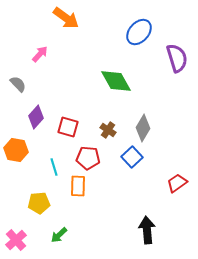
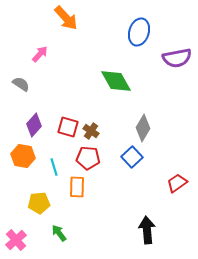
orange arrow: rotated 12 degrees clockwise
blue ellipse: rotated 24 degrees counterclockwise
purple semicircle: rotated 96 degrees clockwise
gray semicircle: moved 3 px right; rotated 12 degrees counterclockwise
purple diamond: moved 2 px left, 8 px down
brown cross: moved 17 px left, 1 px down
orange hexagon: moved 7 px right, 6 px down
orange rectangle: moved 1 px left, 1 px down
green arrow: moved 2 px up; rotated 96 degrees clockwise
